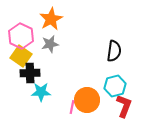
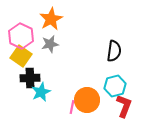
black cross: moved 5 px down
cyan star: rotated 24 degrees counterclockwise
